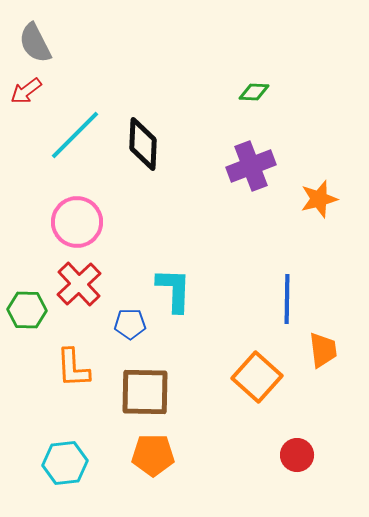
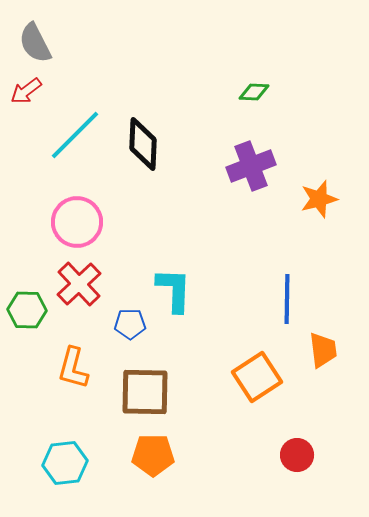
orange L-shape: rotated 18 degrees clockwise
orange square: rotated 15 degrees clockwise
